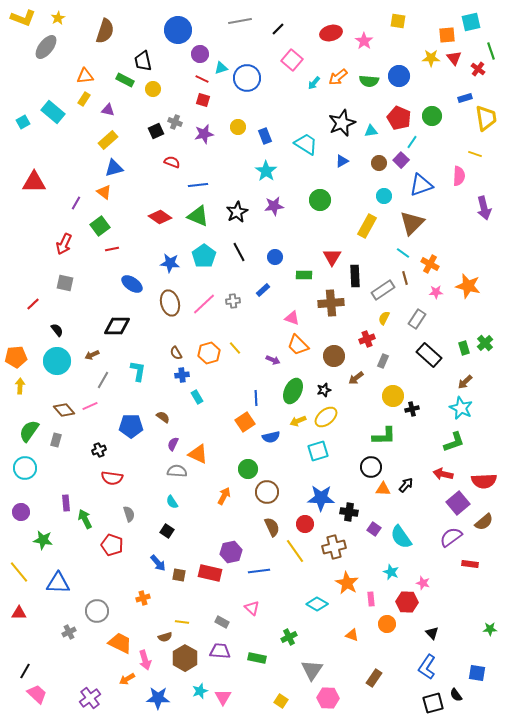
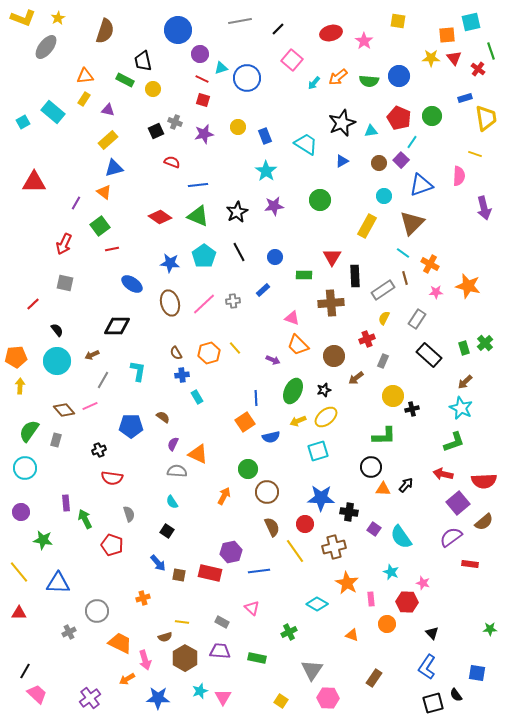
green cross at (289, 637): moved 5 px up
